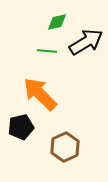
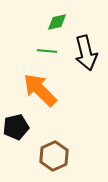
black arrow: moved 11 px down; rotated 108 degrees clockwise
orange arrow: moved 4 px up
black pentagon: moved 5 px left
brown hexagon: moved 11 px left, 9 px down
